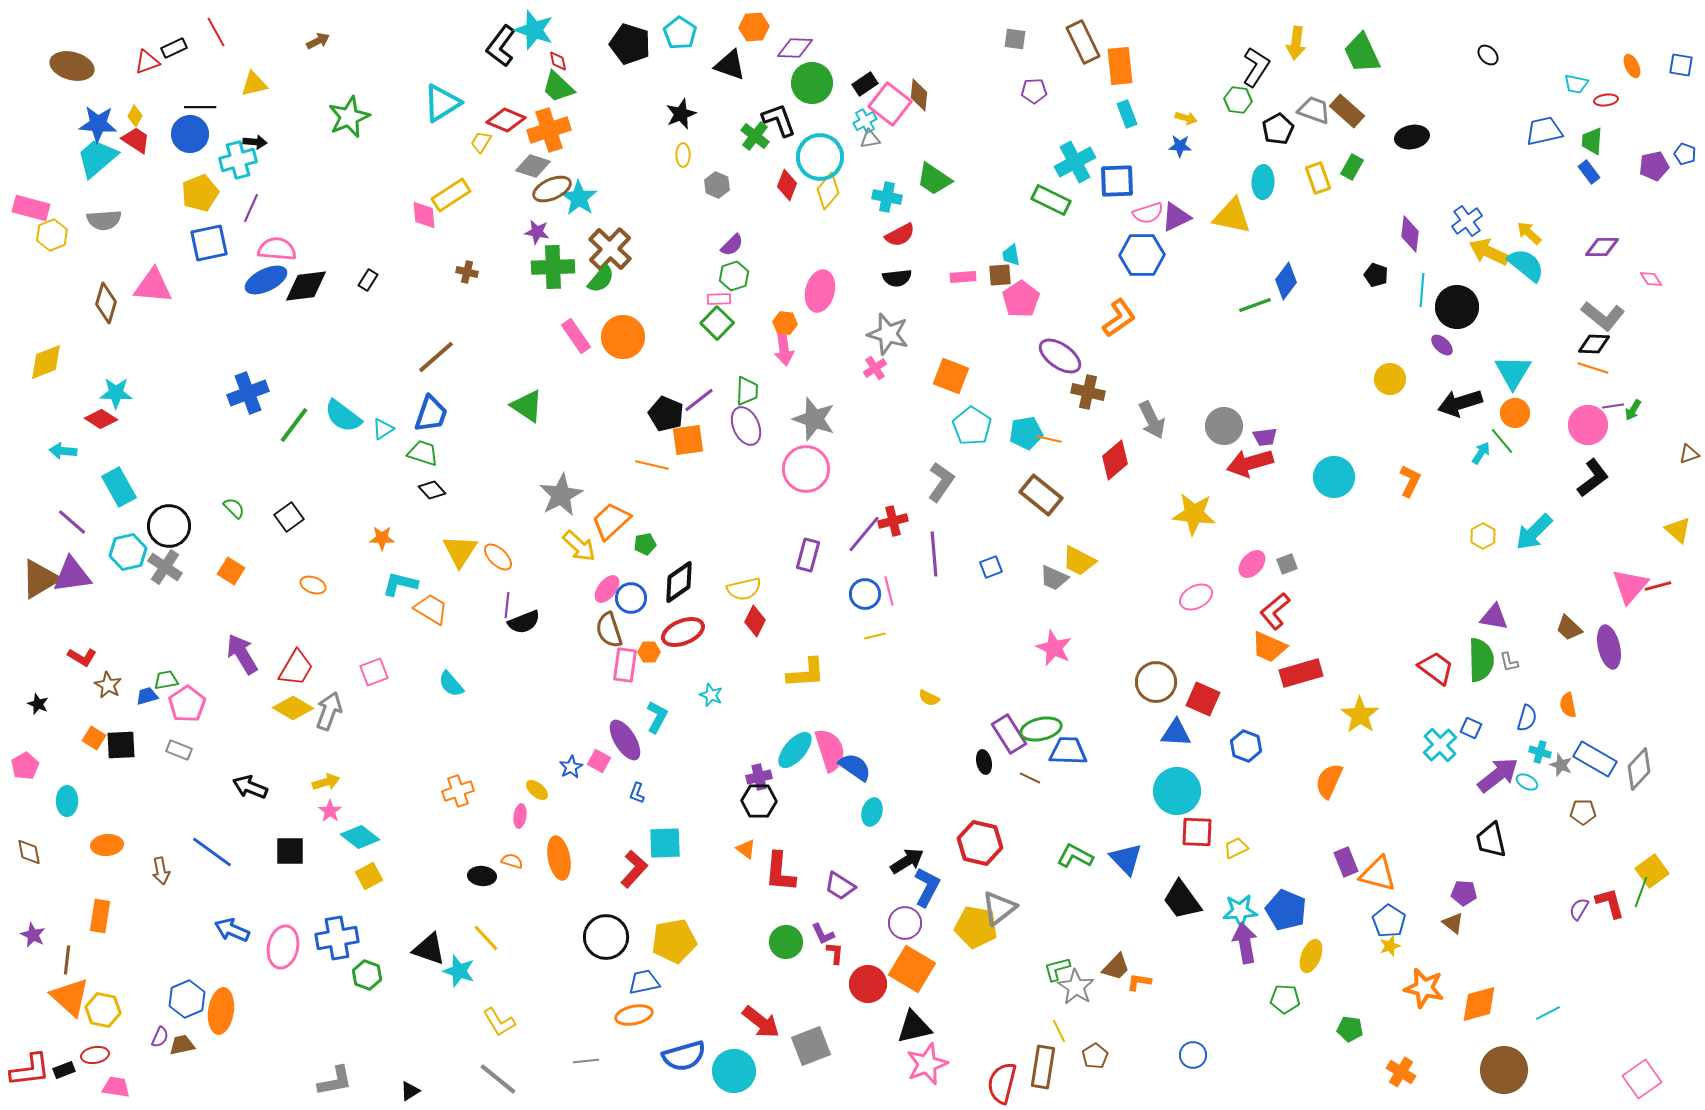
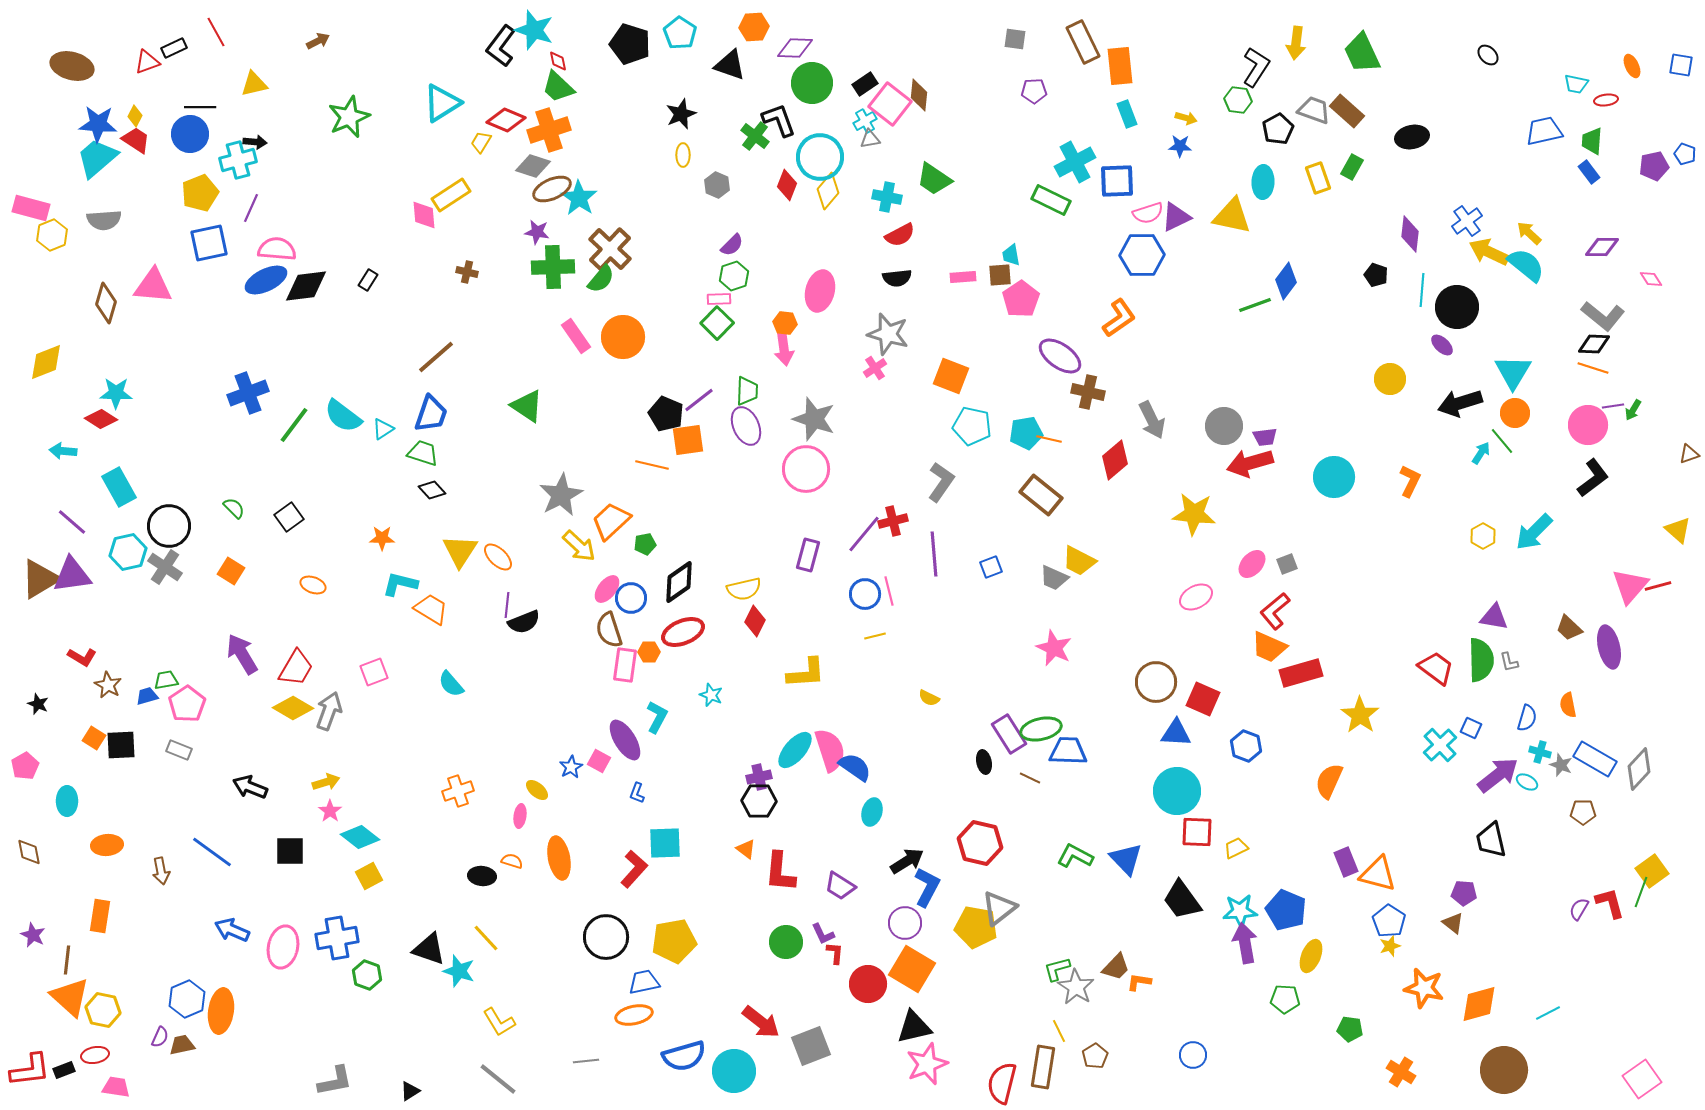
cyan pentagon at (972, 426): rotated 21 degrees counterclockwise
